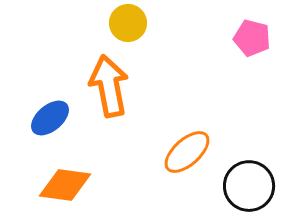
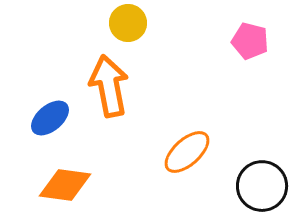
pink pentagon: moved 2 px left, 3 px down
black circle: moved 13 px right
